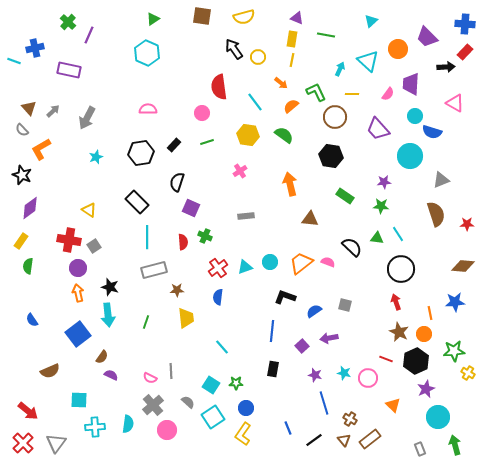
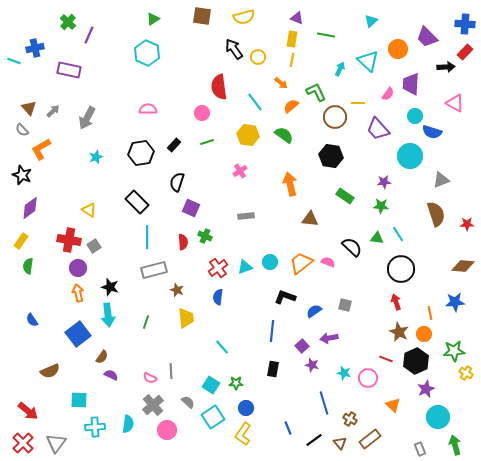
yellow line at (352, 94): moved 6 px right, 9 px down
brown star at (177, 290): rotated 24 degrees clockwise
yellow cross at (468, 373): moved 2 px left
purple star at (315, 375): moved 3 px left, 10 px up
brown triangle at (344, 440): moved 4 px left, 3 px down
